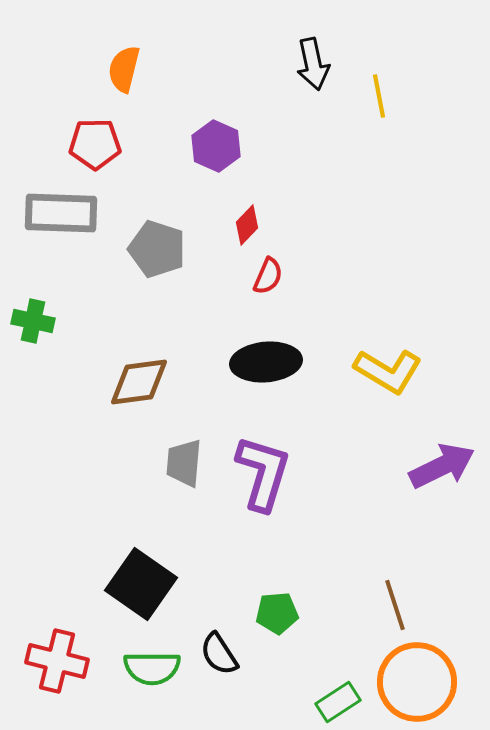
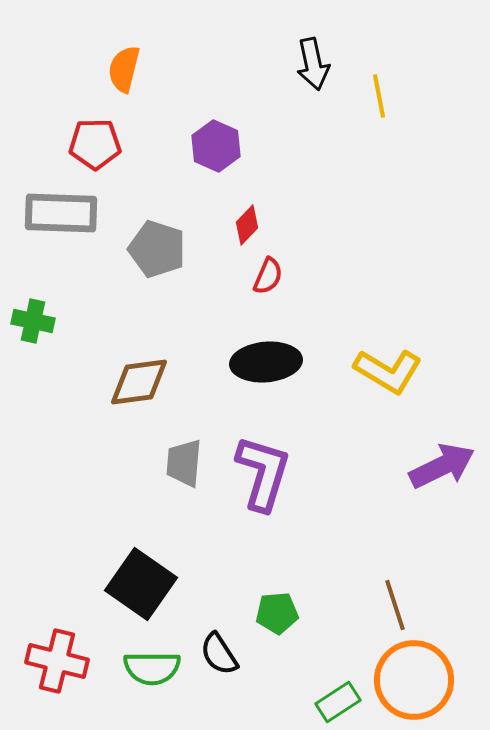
orange circle: moved 3 px left, 2 px up
